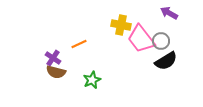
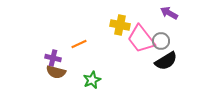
yellow cross: moved 1 px left
purple cross: rotated 21 degrees counterclockwise
